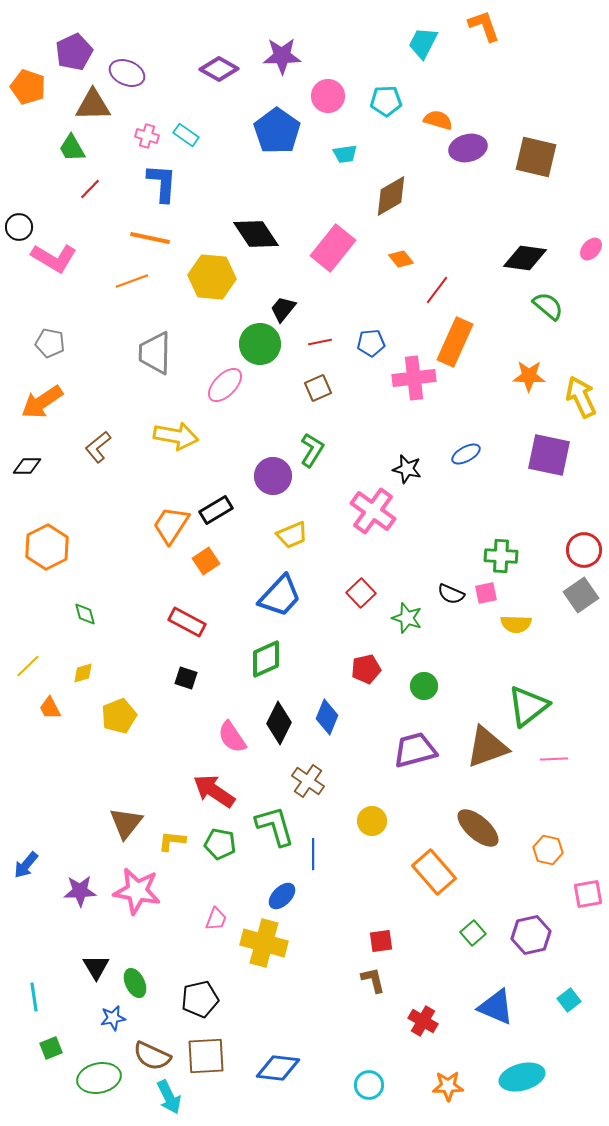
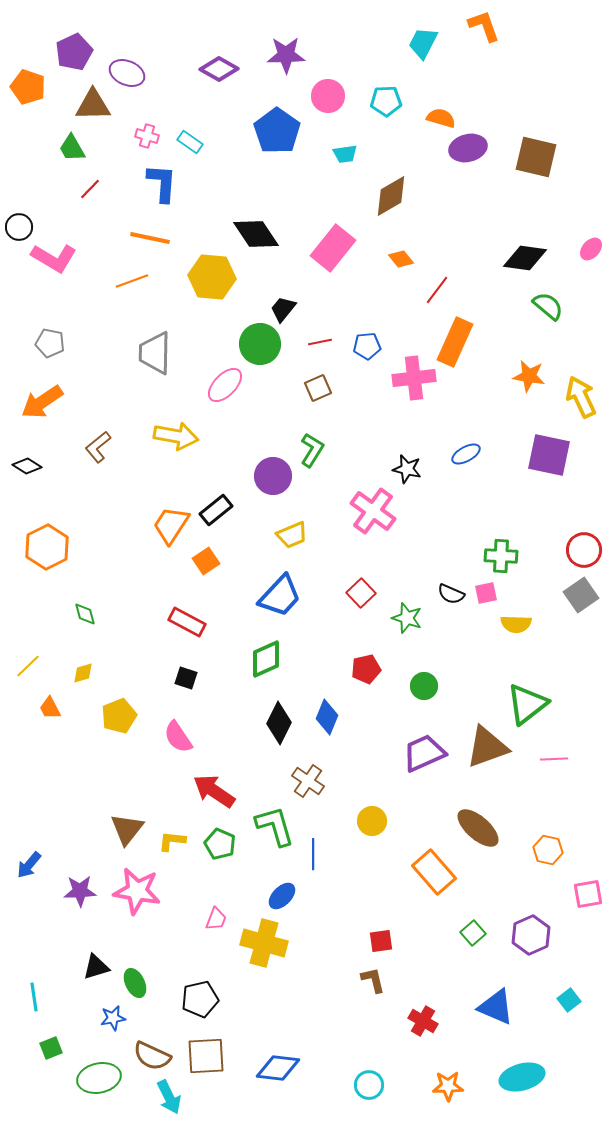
purple star at (282, 56): moved 4 px right, 1 px up
orange semicircle at (438, 120): moved 3 px right, 2 px up
cyan rectangle at (186, 135): moved 4 px right, 7 px down
blue pentagon at (371, 343): moved 4 px left, 3 px down
orange star at (529, 376): rotated 8 degrees clockwise
black diamond at (27, 466): rotated 32 degrees clockwise
black rectangle at (216, 510): rotated 8 degrees counterclockwise
green triangle at (528, 706): moved 1 px left, 2 px up
pink semicircle at (232, 737): moved 54 px left
purple trapezoid at (415, 750): moved 9 px right, 3 px down; rotated 9 degrees counterclockwise
brown triangle at (126, 823): moved 1 px right, 6 px down
green pentagon at (220, 844): rotated 12 degrees clockwise
blue arrow at (26, 865): moved 3 px right
purple hexagon at (531, 935): rotated 12 degrees counterclockwise
black triangle at (96, 967): rotated 44 degrees clockwise
